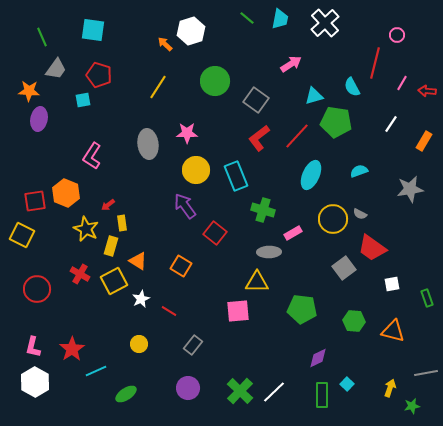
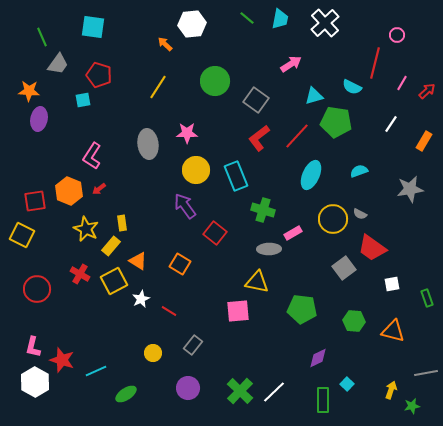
cyan square at (93, 30): moved 3 px up
white hexagon at (191, 31): moved 1 px right, 7 px up; rotated 12 degrees clockwise
gray trapezoid at (56, 69): moved 2 px right, 5 px up
cyan semicircle at (352, 87): rotated 36 degrees counterclockwise
red arrow at (427, 91): rotated 132 degrees clockwise
orange hexagon at (66, 193): moved 3 px right, 2 px up
red arrow at (108, 205): moved 9 px left, 16 px up
yellow rectangle at (111, 246): rotated 24 degrees clockwise
gray ellipse at (269, 252): moved 3 px up
orange square at (181, 266): moved 1 px left, 2 px up
yellow triangle at (257, 282): rotated 10 degrees clockwise
yellow circle at (139, 344): moved 14 px right, 9 px down
red star at (72, 349): moved 10 px left, 11 px down; rotated 20 degrees counterclockwise
yellow arrow at (390, 388): moved 1 px right, 2 px down
green rectangle at (322, 395): moved 1 px right, 5 px down
